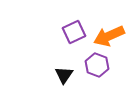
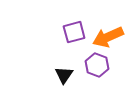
purple square: rotated 10 degrees clockwise
orange arrow: moved 1 px left, 1 px down
